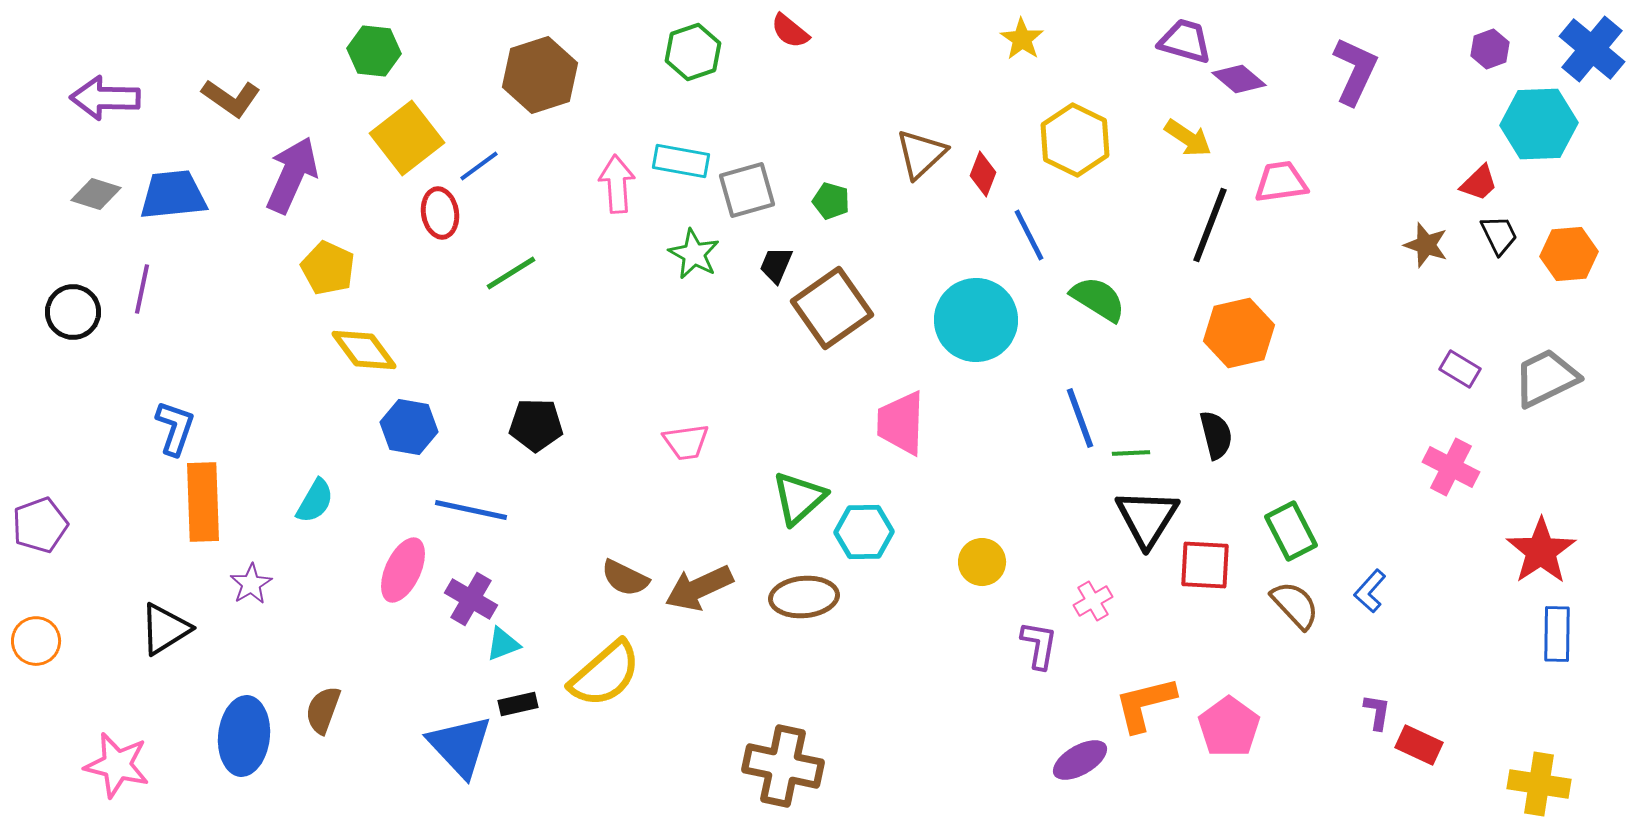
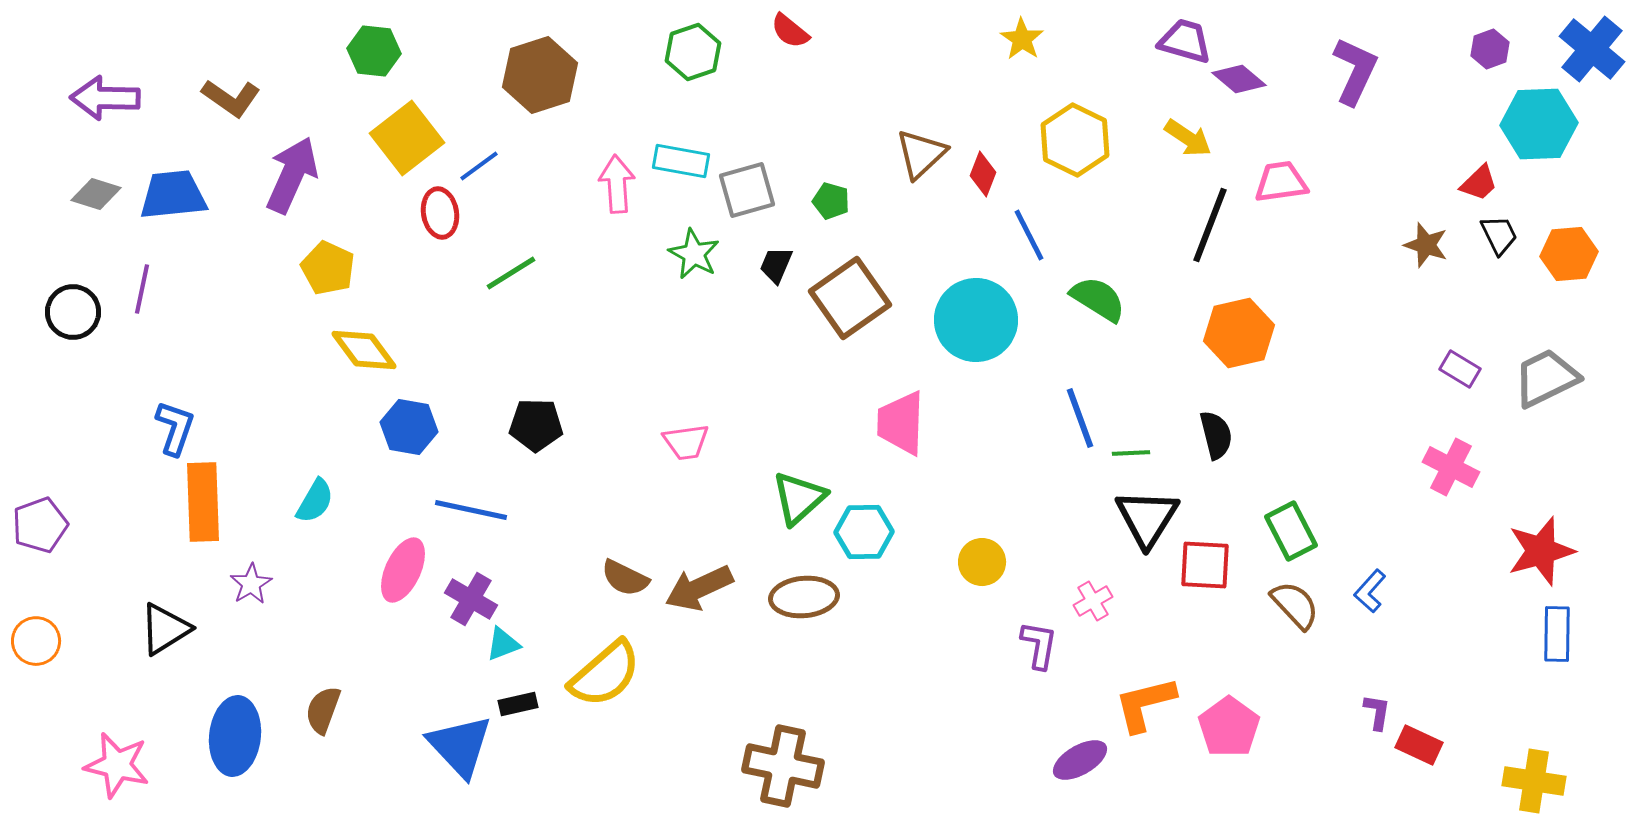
brown square at (832, 308): moved 18 px right, 10 px up
red star at (1541, 551): rotated 18 degrees clockwise
blue ellipse at (244, 736): moved 9 px left
yellow cross at (1539, 784): moved 5 px left, 3 px up
